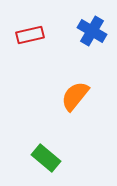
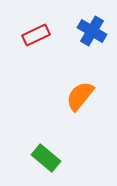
red rectangle: moved 6 px right; rotated 12 degrees counterclockwise
orange semicircle: moved 5 px right
